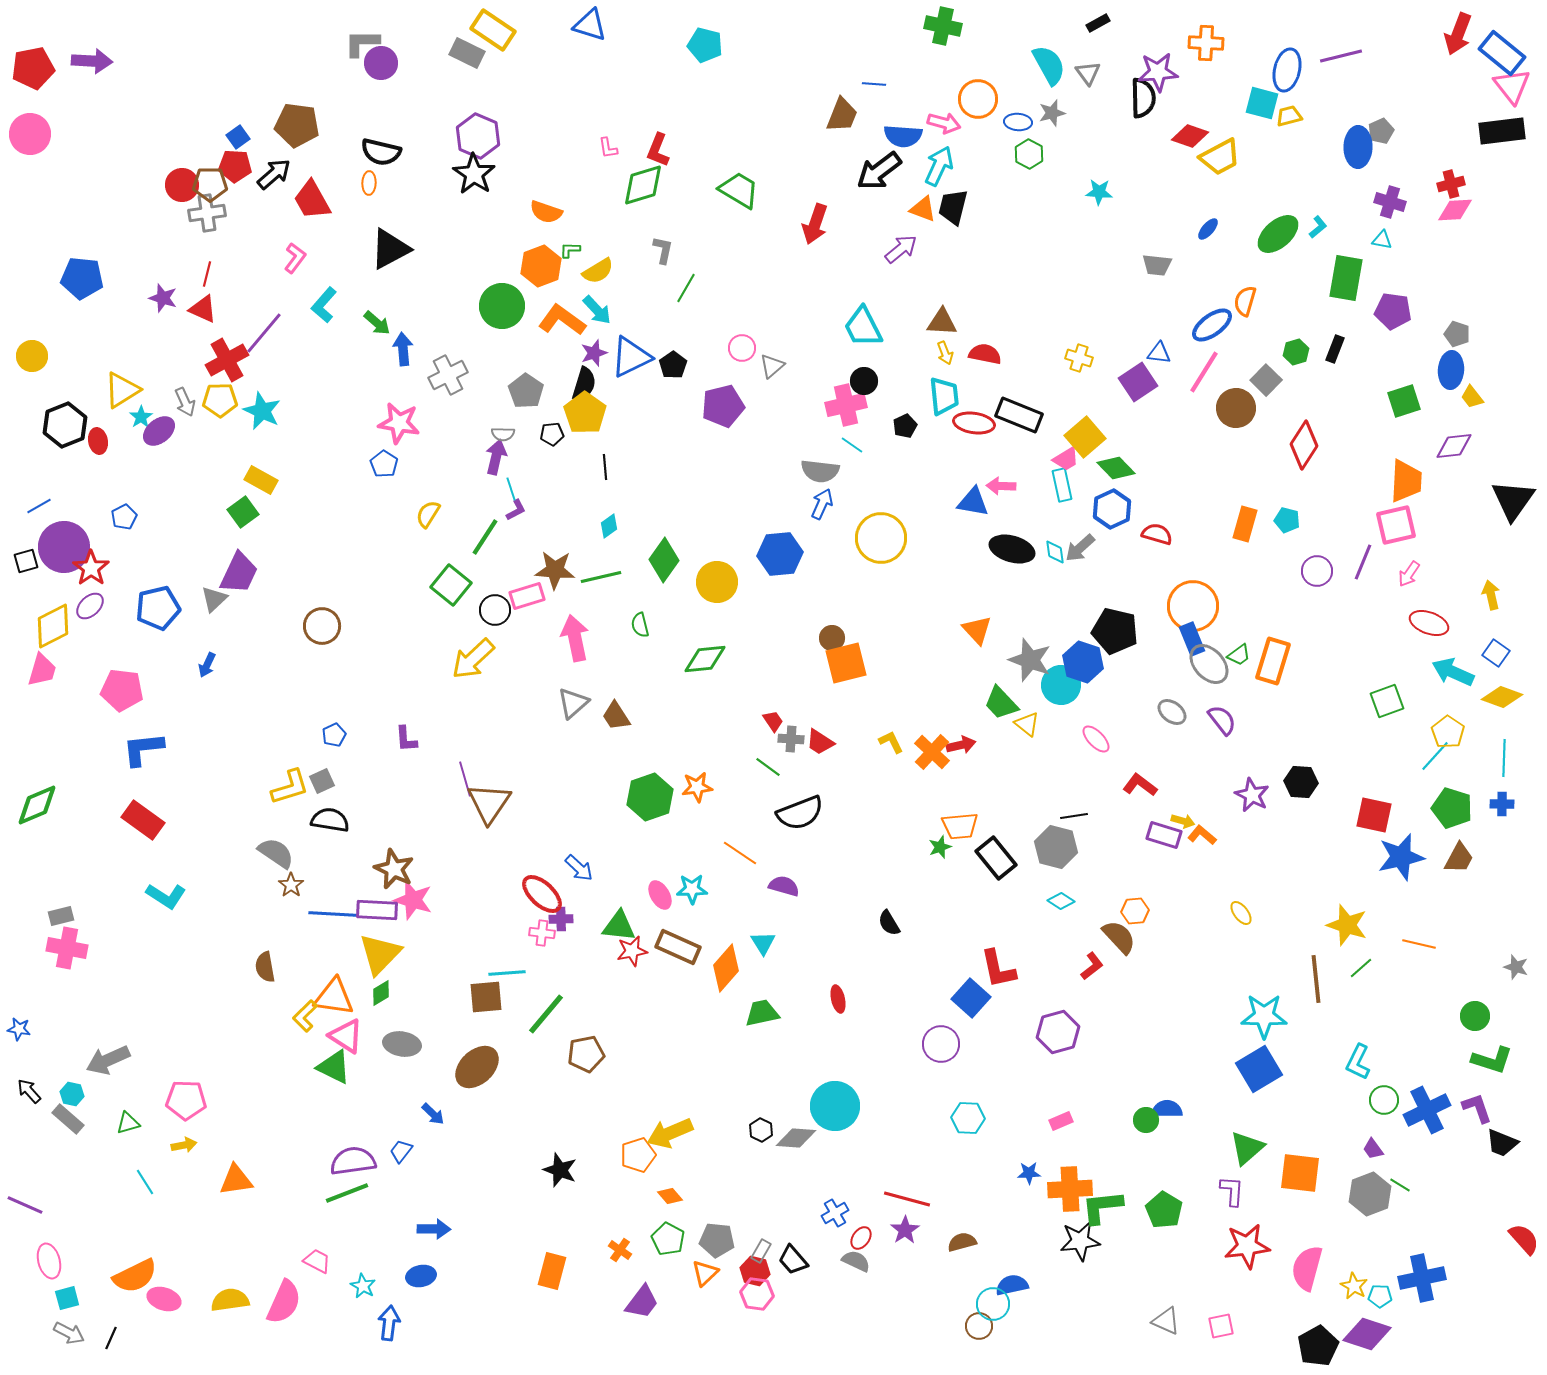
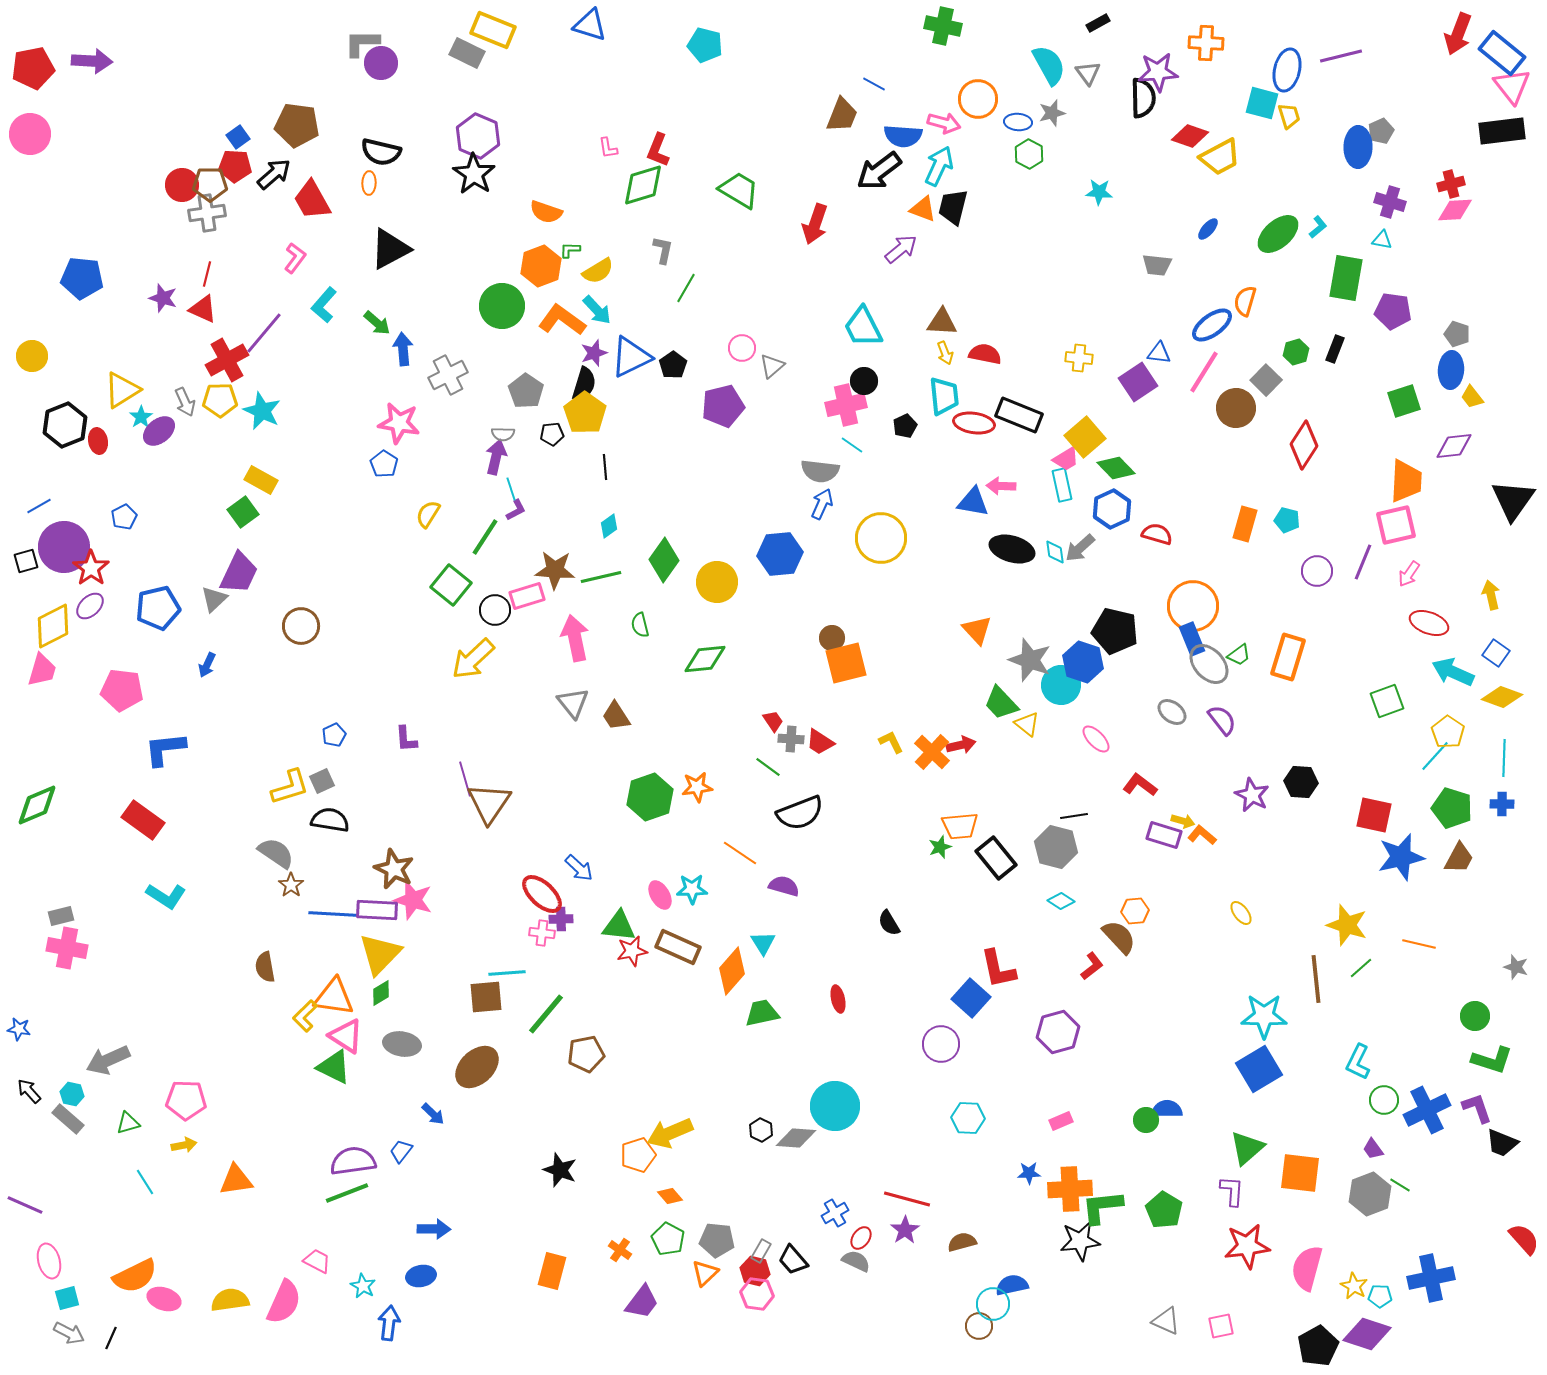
yellow rectangle at (493, 30): rotated 12 degrees counterclockwise
blue line at (874, 84): rotated 25 degrees clockwise
yellow trapezoid at (1289, 116): rotated 88 degrees clockwise
yellow cross at (1079, 358): rotated 12 degrees counterclockwise
brown circle at (322, 626): moved 21 px left
orange rectangle at (1273, 661): moved 15 px right, 4 px up
gray triangle at (573, 703): rotated 28 degrees counterclockwise
blue L-shape at (143, 749): moved 22 px right
orange diamond at (726, 968): moved 6 px right, 3 px down
blue cross at (1422, 1278): moved 9 px right
